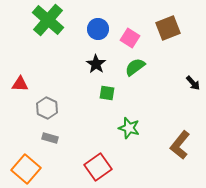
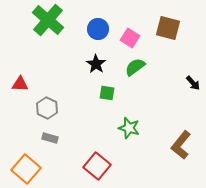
brown square: rotated 35 degrees clockwise
brown L-shape: moved 1 px right
red square: moved 1 px left, 1 px up; rotated 16 degrees counterclockwise
